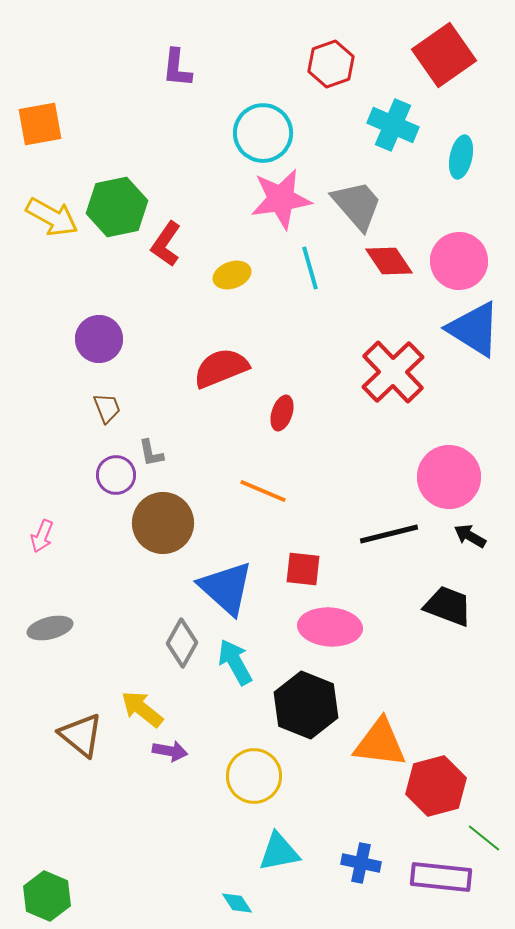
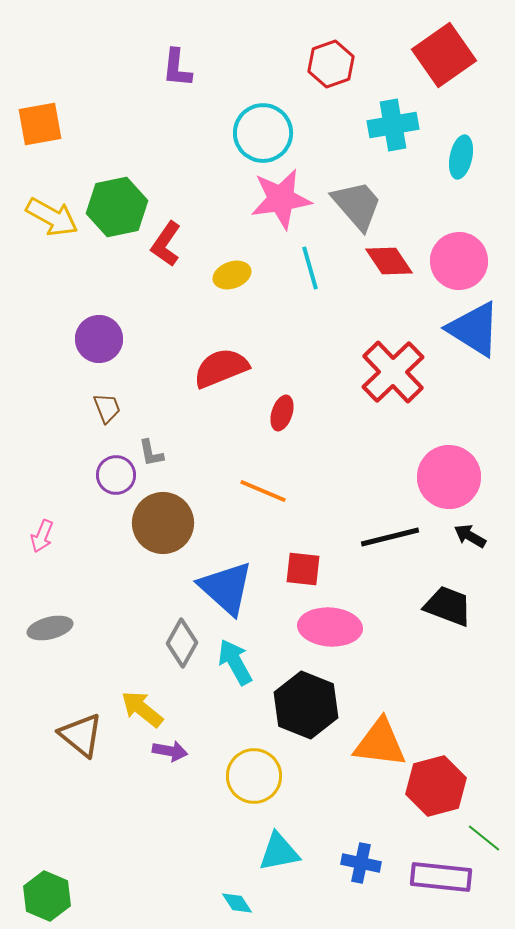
cyan cross at (393, 125): rotated 33 degrees counterclockwise
black line at (389, 534): moved 1 px right, 3 px down
